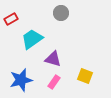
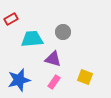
gray circle: moved 2 px right, 19 px down
cyan trapezoid: rotated 30 degrees clockwise
yellow square: moved 1 px down
blue star: moved 2 px left
